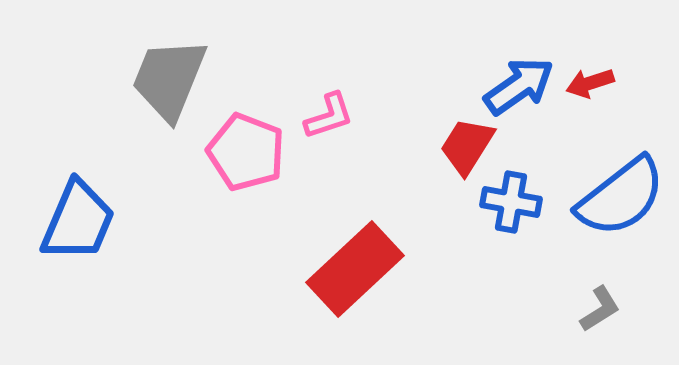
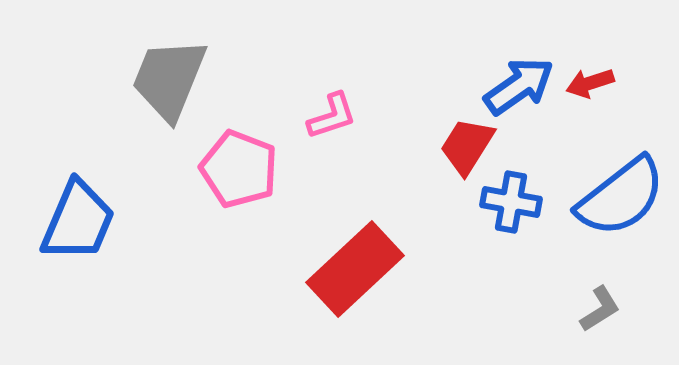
pink L-shape: moved 3 px right
pink pentagon: moved 7 px left, 17 px down
